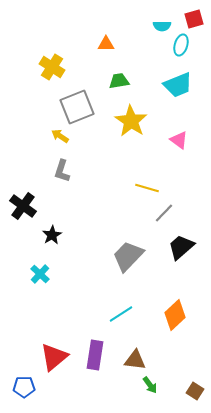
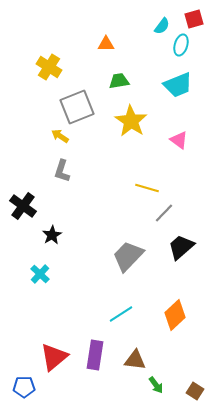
cyan semicircle: rotated 54 degrees counterclockwise
yellow cross: moved 3 px left
green arrow: moved 6 px right
